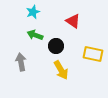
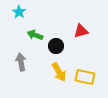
cyan star: moved 14 px left; rotated 16 degrees counterclockwise
red triangle: moved 8 px right, 10 px down; rotated 49 degrees counterclockwise
yellow rectangle: moved 8 px left, 23 px down
yellow arrow: moved 2 px left, 2 px down
